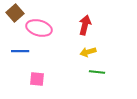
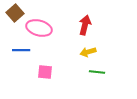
blue line: moved 1 px right, 1 px up
pink square: moved 8 px right, 7 px up
